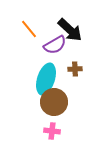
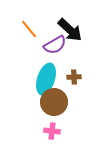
brown cross: moved 1 px left, 8 px down
